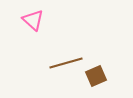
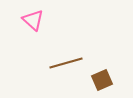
brown square: moved 6 px right, 4 px down
